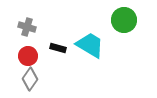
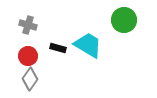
gray cross: moved 1 px right, 2 px up
cyan trapezoid: moved 2 px left
